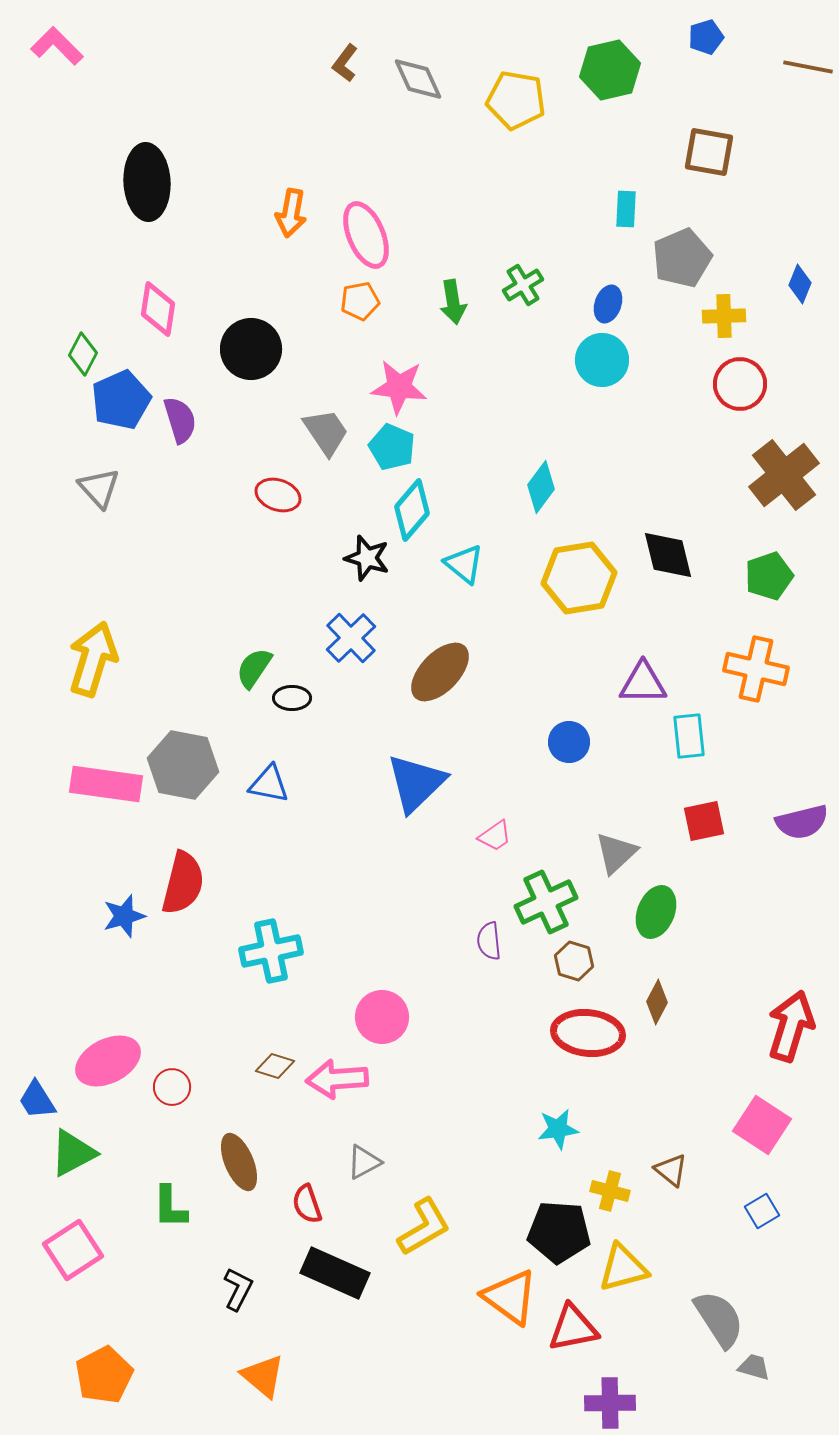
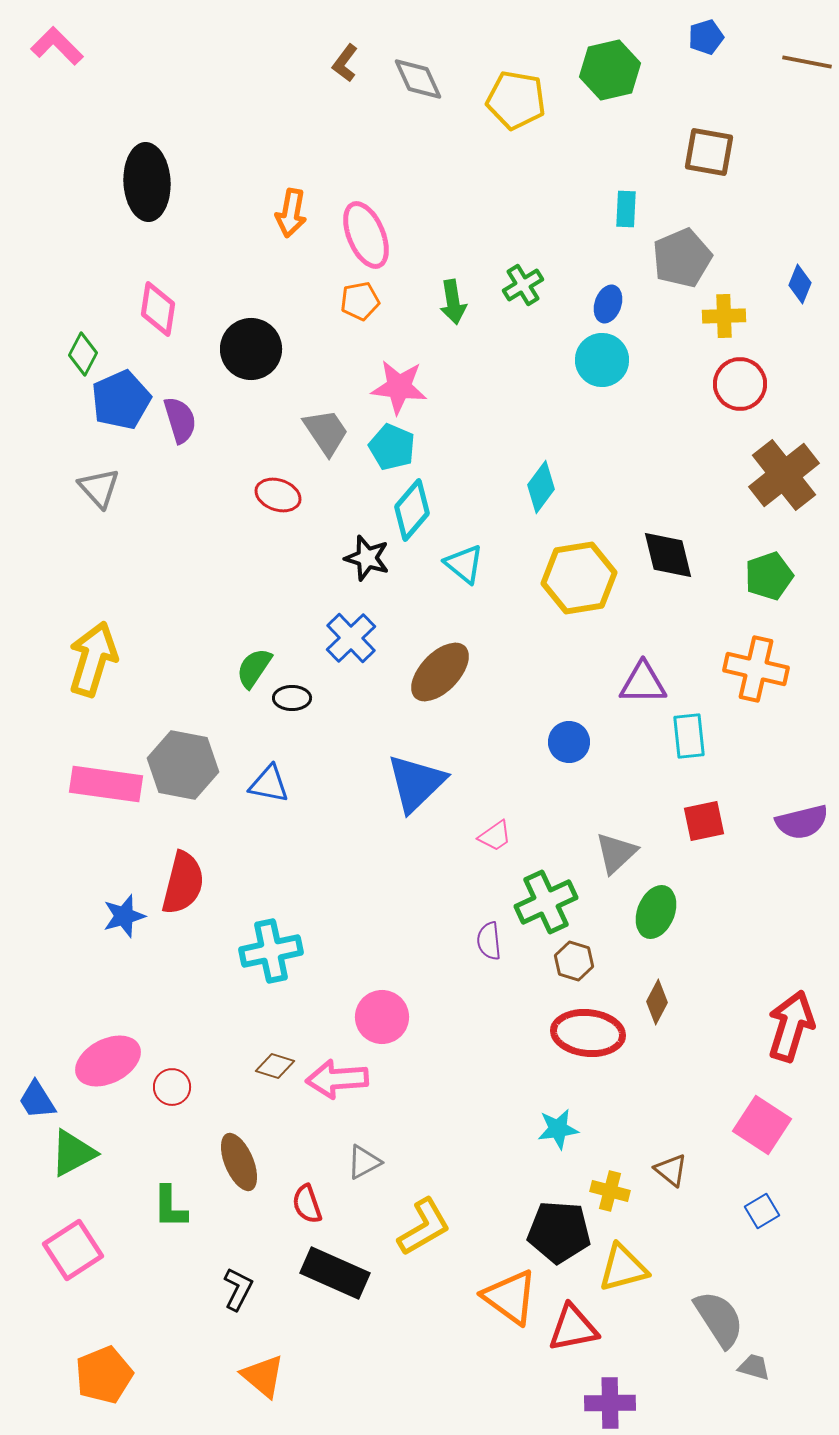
brown line at (808, 67): moved 1 px left, 5 px up
orange pentagon at (104, 1375): rotated 6 degrees clockwise
